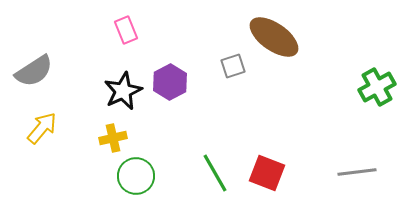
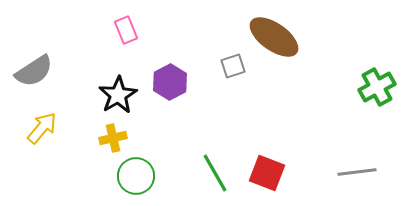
black star: moved 5 px left, 4 px down; rotated 6 degrees counterclockwise
